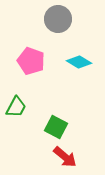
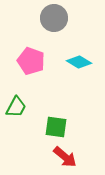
gray circle: moved 4 px left, 1 px up
green square: rotated 20 degrees counterclockwise
